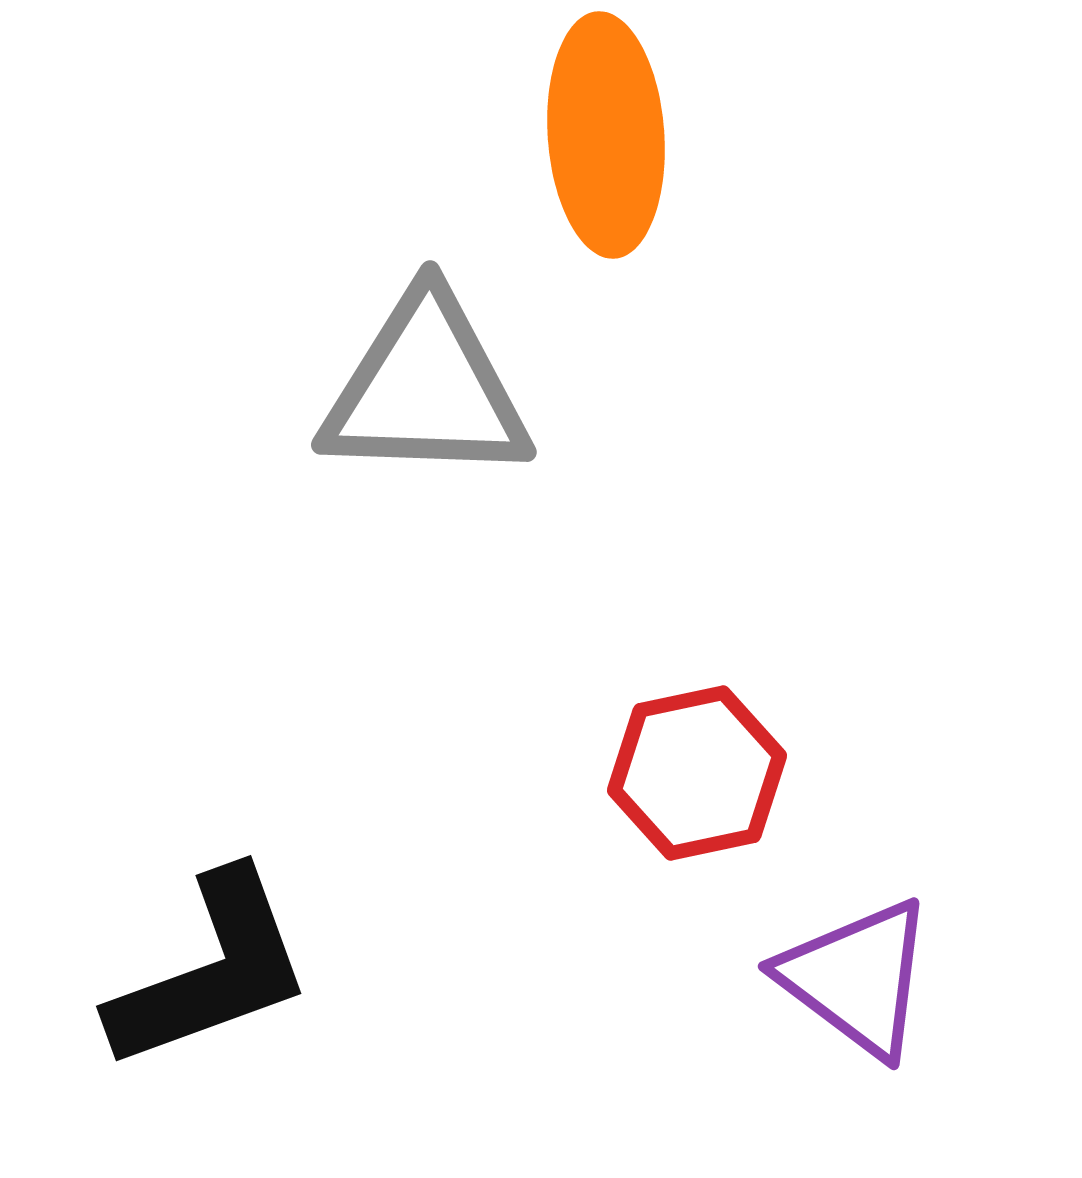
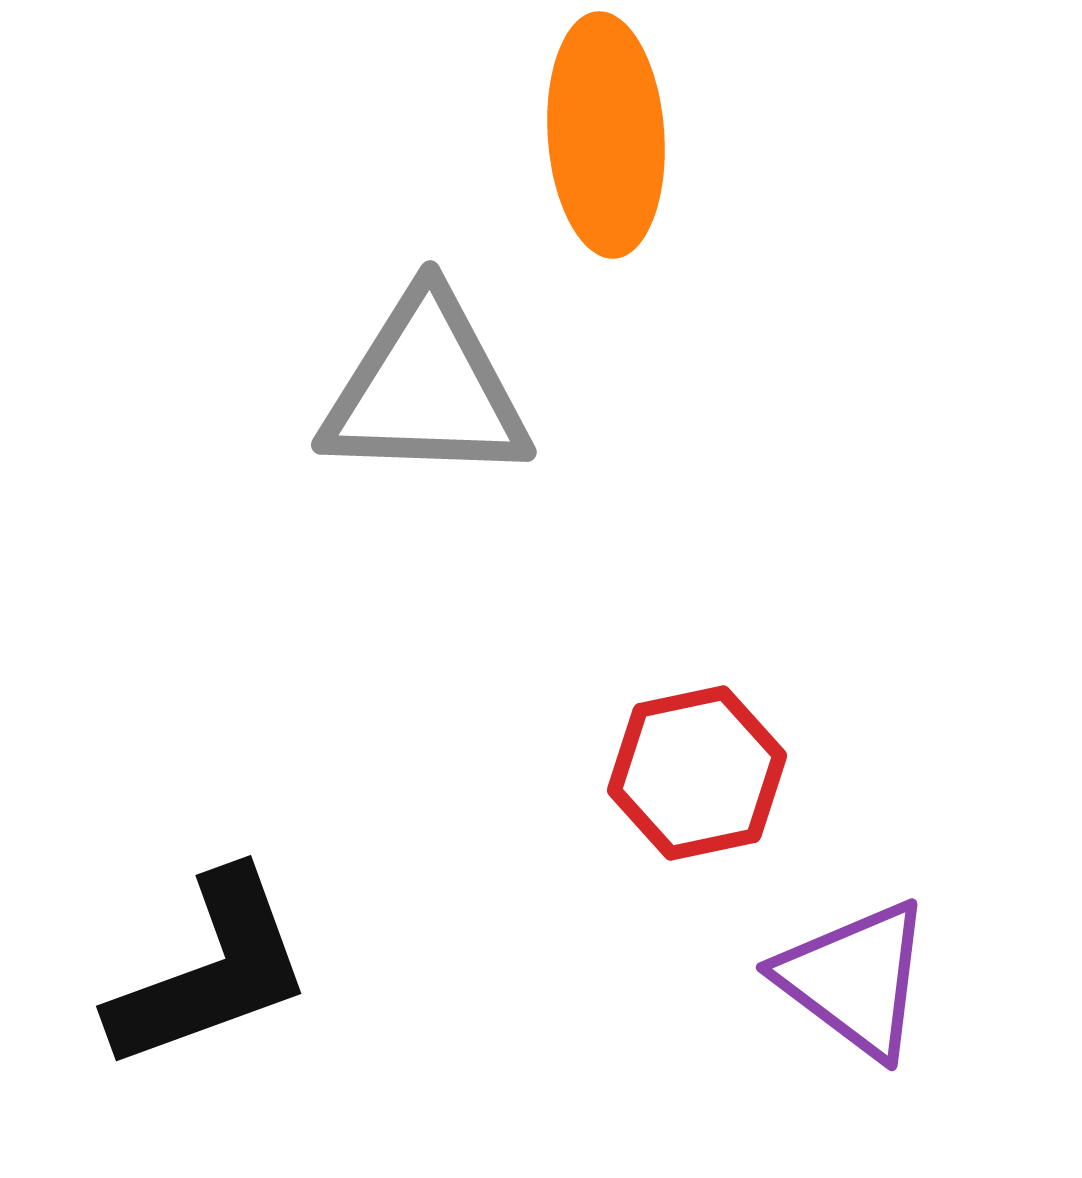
purple triangle: moved 2 px left, 1 px down
